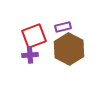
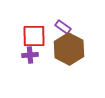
purple rectangle: rotated 49 degrees clockwise
red square: rotated 20 degrees clockwise
